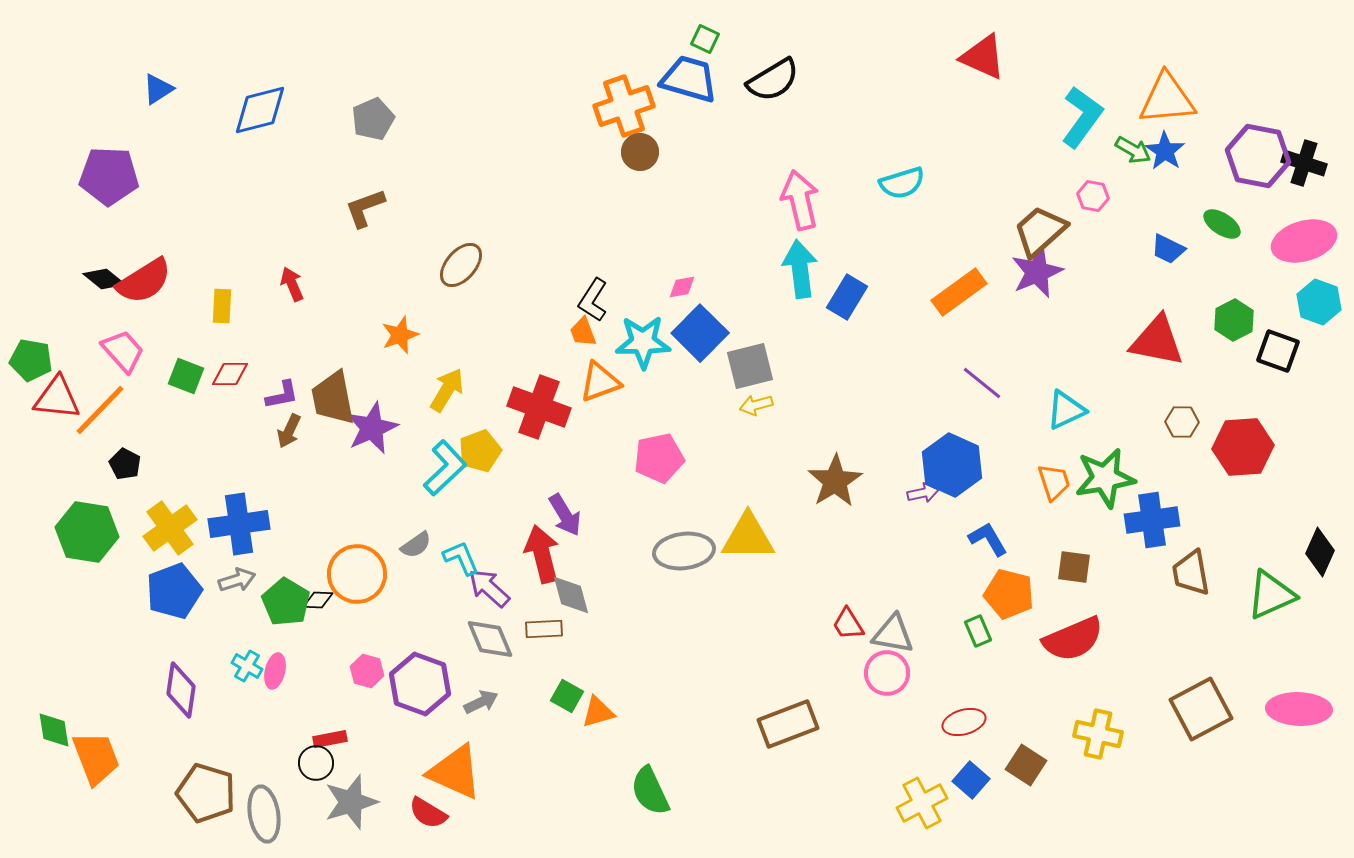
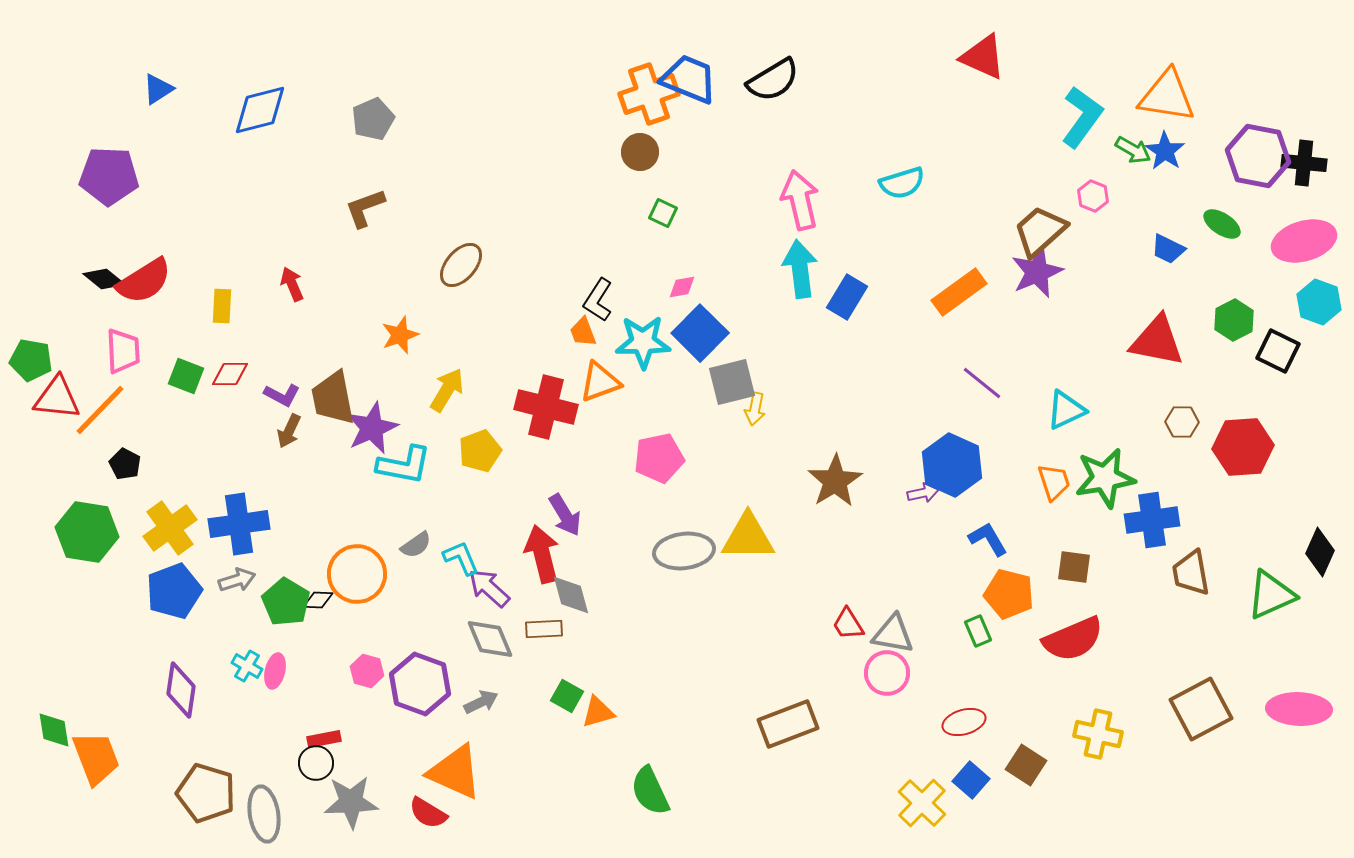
green square at (705, 39): moved 42 px left, 174 px down
blue trapezoid at (689, 79): rotated 6 degrees clockwise
orange triangle at (1167, 99): moved 3 px up; rotated 14 degrees clockwise
orange cross at (624, 106): moved 25 px right, 12 px up
black cross at (1304, 163): rotated 12 degrees counterclockwise
pink hexagon at (1093, 196): rotated 12 degrees clockwise
black L-shape at (593, 300): moved 5 px right
pink trapezoid at (123, 351): rotated 39 degrees clockwise
black square at (1278, 351): rotated 6 degrees clockwise
gray square at (750, 366): moved 18 px left, 16 px down
purple L-shape at (282, 395): rotated 39 degrees clockwise
yellow arrow at (756, 405): moved 1 px left, 4 px down; rotated 64 degrees counterclockwise
red cross at (539, 407): moved 7 px right; rotated 6 degrees counterclockwise
cyan L-shape at (445, 468): moved 41 px left, 3 px up; rotated 54 degrees clockwise
red rectangle at (330, 739): moved 6 px left
gray star at (351, 802): rotated 14 degrees clockwise
yellow cross at (922, 803): rotated 18 degrees counterclockwise
